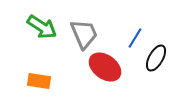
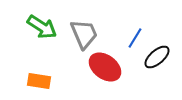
black ellipse: moved 1 px right, 1 px up; rotated 20 degrees clockwise
